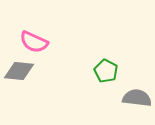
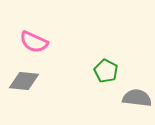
gray diamond: moved 5 px right, 10 px down
